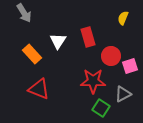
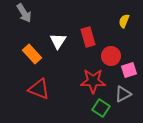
yellow semicircle: moved 1 px right, 3 px down
pink square: moved 1 px left, 4 px down
